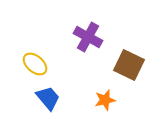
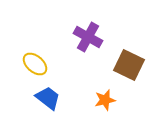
blue trapezoid: rotated 12 degrees counterclockwise
